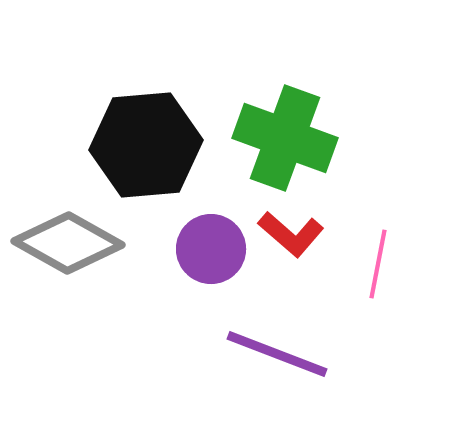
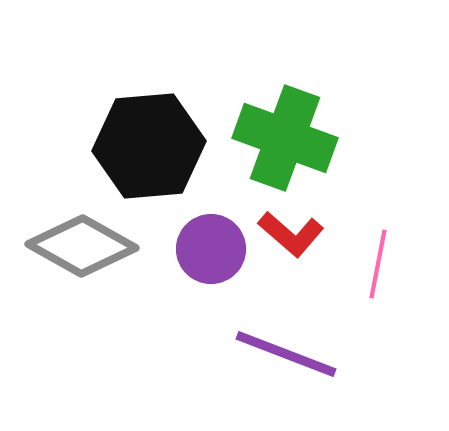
black hexagon: moved 3 px right, 1 px down
gray diamond: moved 14 px right, 3 px down
purple line: moved 9 px right
